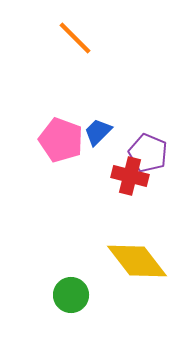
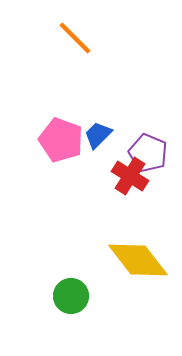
blue trapezoid: moved 3 px down
red cross: rotated 18 degrees clockwise
yellow diamond: moved 1 px right, 1 px up
green circle: moved 1 px down
